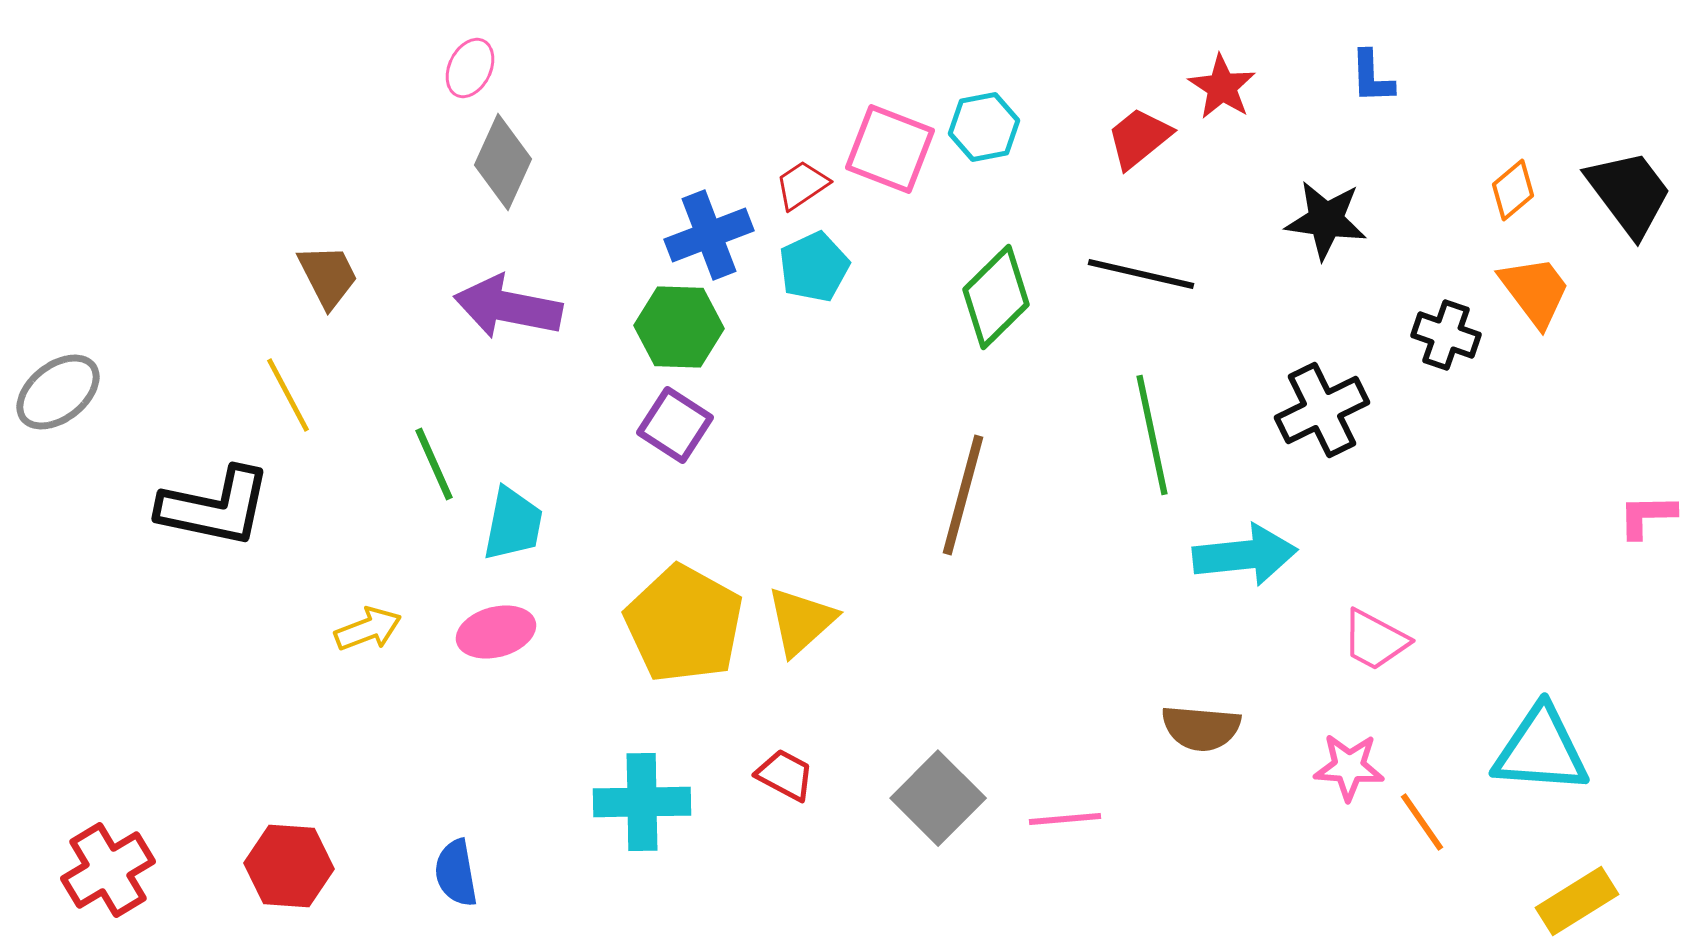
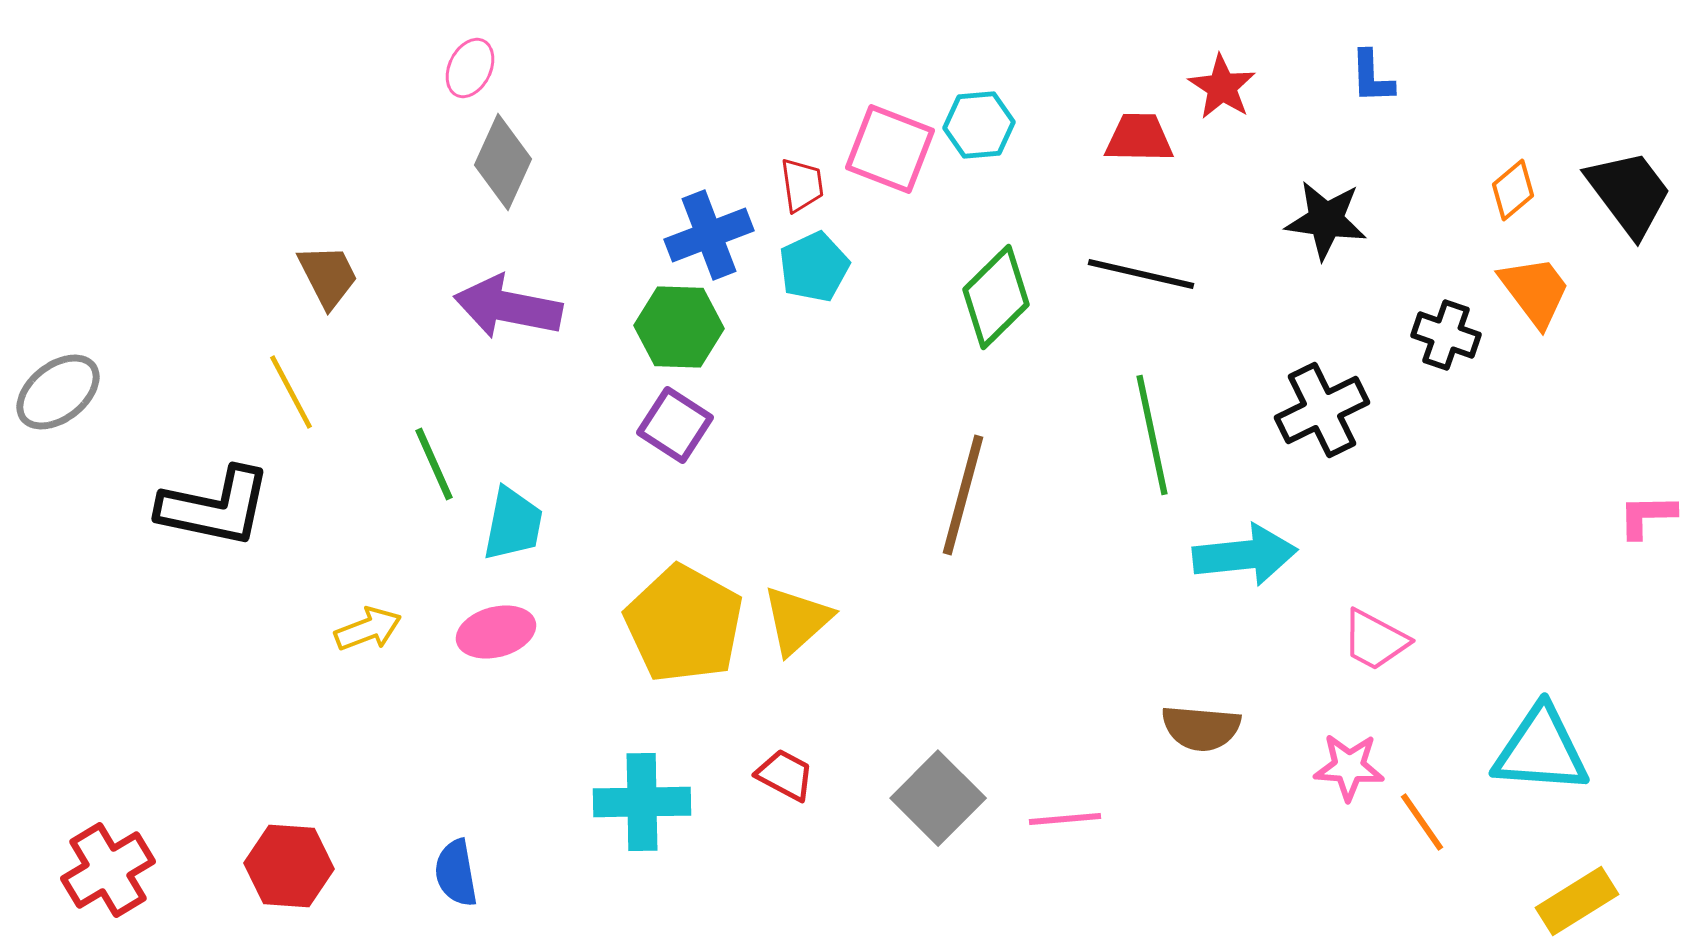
cyan hexagon at (984, 127): moved 5 px left, 2 px up; rotated 6 degrees clockwise
red trapezoid at (1139, 138): rotated 40 degrees clockwise
red trapezoid at (802, 185): rotated 116 degrees clockwise
yellow line at (288, 395): moved 3 px right, 3 px up
yellow triangle at (801, 621): moved 4 px left, 1 px up
